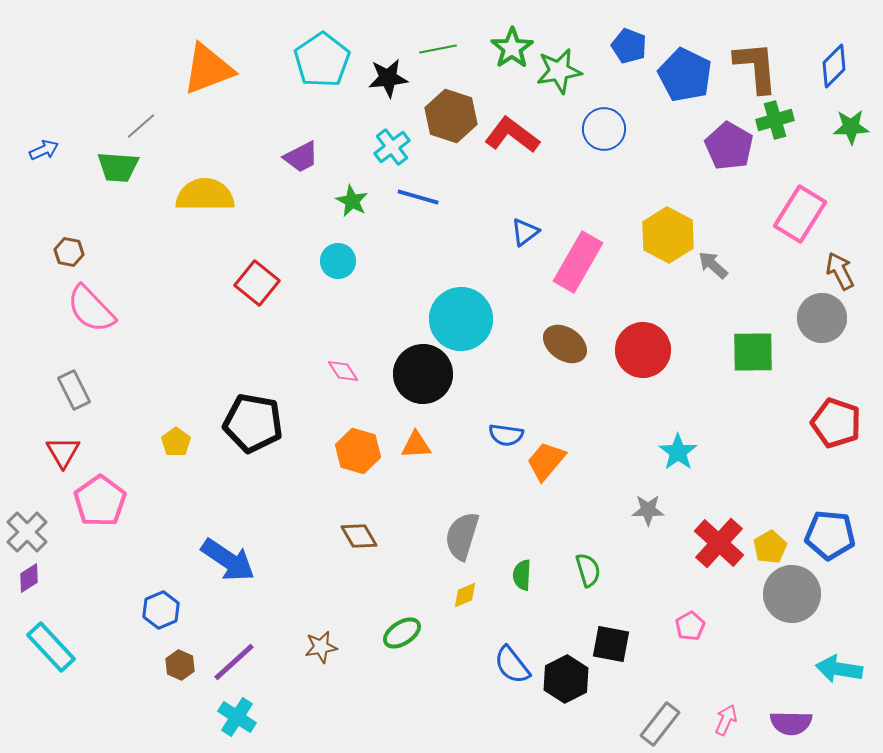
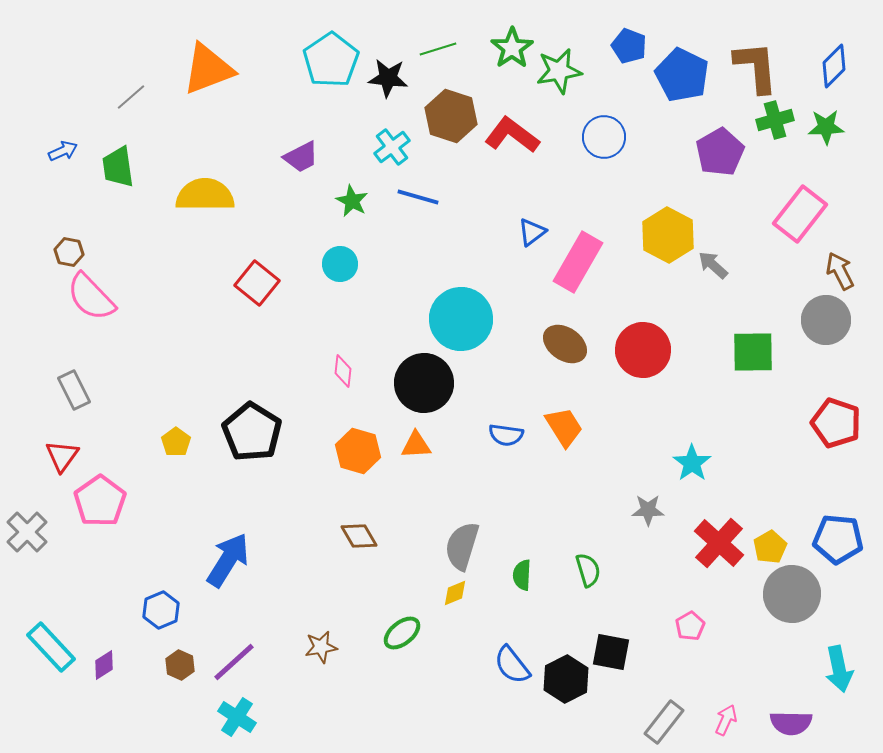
green line at (438, 49): rotated 6 degrees counterclockwise
cyan pentagon at (322, 60): moved 9 px right
blue pentagon at (685, 75): moved 3 px left
black star at (388, 78): rotated 12 degrees clockwise
gray line at (141, 126): moved 10 px left, 29 px up
green star at (851, 127): moved 25 px left
blue circle at (604, 129): moved 8 px down
purple pentagon at (729, 146): moved 9 px left, 6 px down; rotated 12 degrees clockwise
blue arrow at (44, 150): moved 19 px right, 1 px down
green trapezoid at (118, 167): rotated 78 degrees clockwise
pink rectangle at (800, 214): rotated 6 degrees clockwise
blue triangle at (525, 232): moved 7 px right
cyan circle at (338, 261): moved 2 px right, 3 px down
pink semicircle at (91, 309): moved 12 px up
gray circle at (822, 318): moved 4 px right, 2 px down
pink diamond at (343, 371): rotated 40 degrees clockwise
black circle at (423, 374): moved 1 px right, 9 px down
black pentagon at (253, 423): moved 1 px left, 9 px down; rotated 22 degrees clockwise
red triangle at (63, 452): moved 1 px left, 4 px down; rotated 6 degrees clockwise
cyan star at (678, 452): moved 14 px right, 11 px down
orange trapezoid at (546, 461): moved 18 px right, 34 px up; rotated 108 degrees clockwise
blue pentagon at (830, 535): moved 8 px right, 4 px down
gray semicircle at (462, 536): moved 10 px down
blue arrow at (228, 560): rotated 92 degrees counterclockwise
purple diamond at (29, 578): moved 75 px right, 87 px down
yellow diamond at (465, 595): moved 10 px left, 2 px up
green ellipse at (402, 633): rotated 6 degrees counterclockwise
black square at (611, 644): moved 8 px down
cyan arrow at (839, 669): rotated 111 degrees counterclockwise
gray rectangle at (660, 724): moved 4 px right, 2 px up
